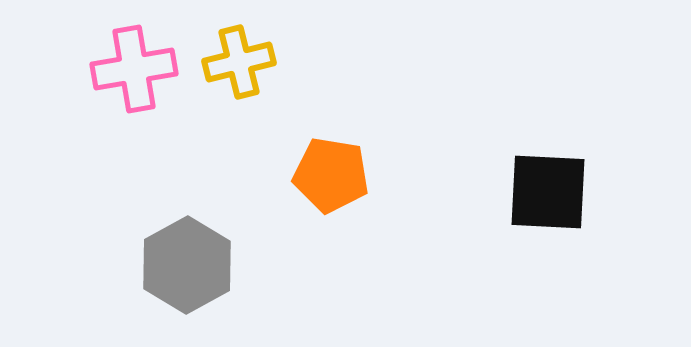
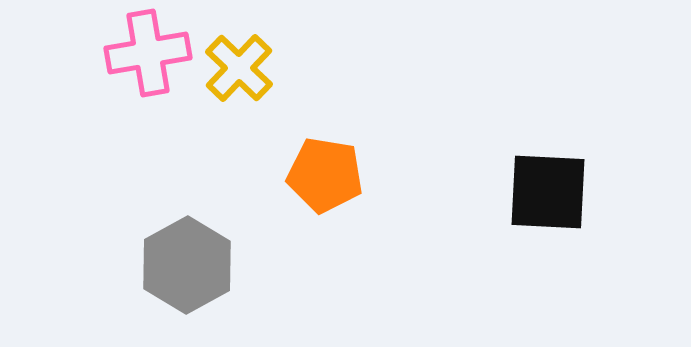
yellow cross: moved 6 px down; rotated 32 degrees counterclockwise
pink cross: moved 14 px right, 16 px up
orange pentagon: moved 6 px left
